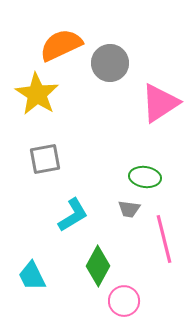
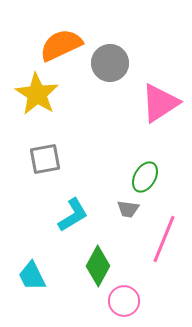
green ellipse: rotated 68 degrees counterclockwise
gray trapezoid: moved 1 px left
pink line: rotated 36 degrees clockwise
